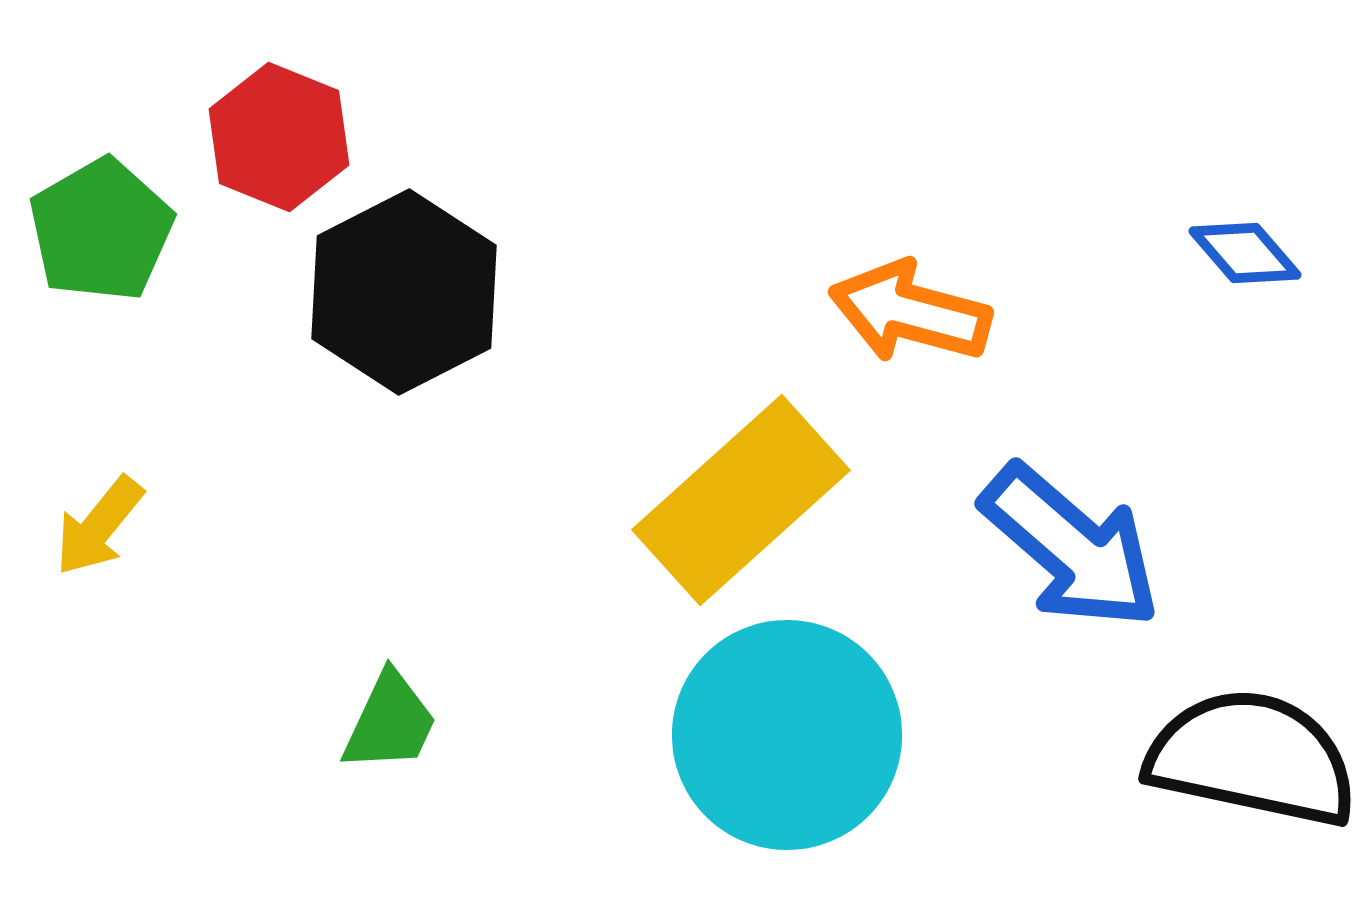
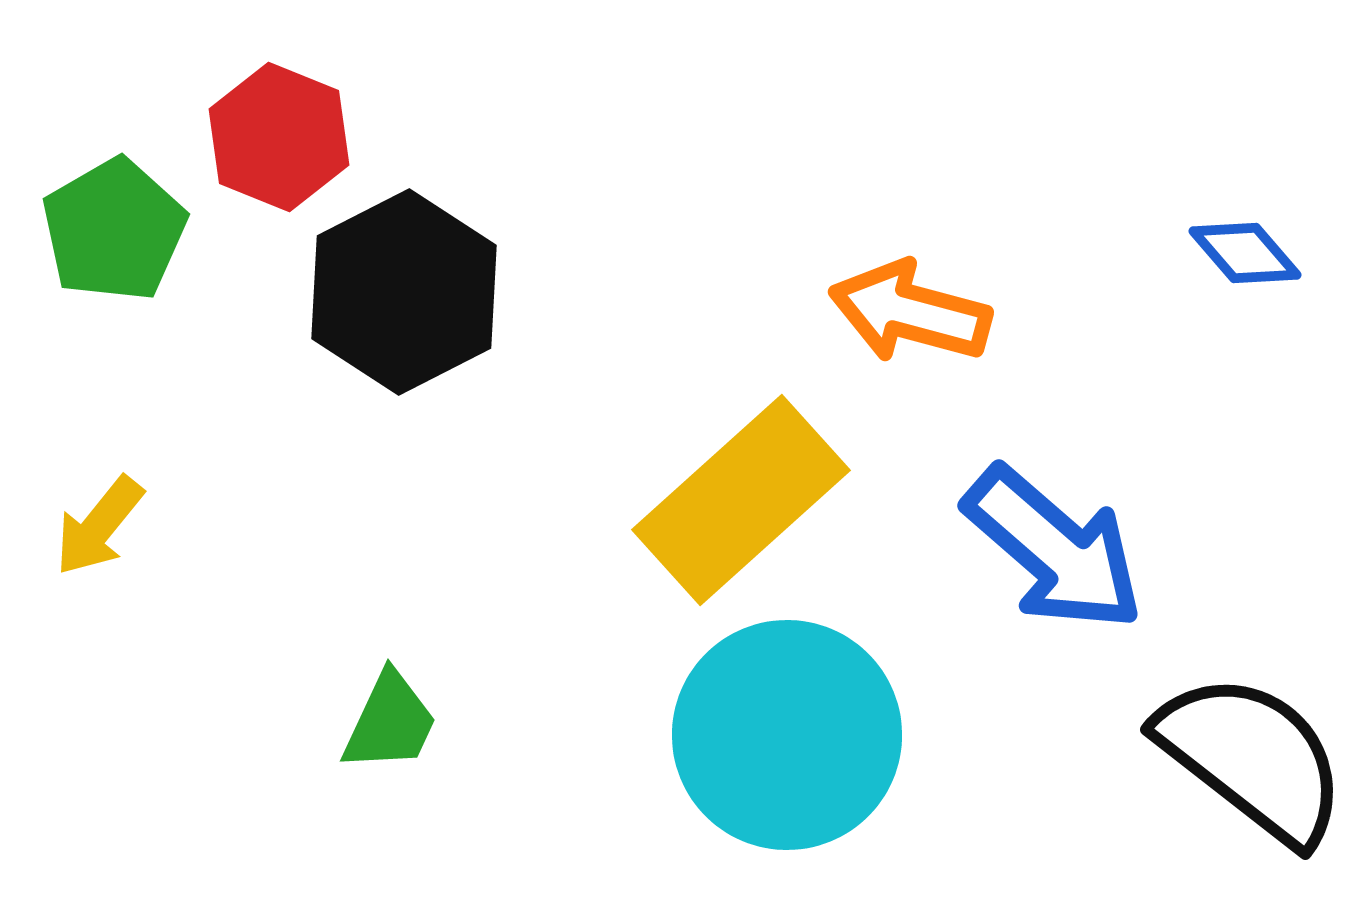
green pentagon: moved 13 px right
blue arrow: moved 17 px left, 2 px down
black semicircle: rotated 26 degrees clockwise
